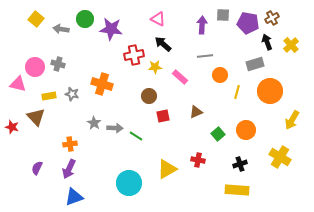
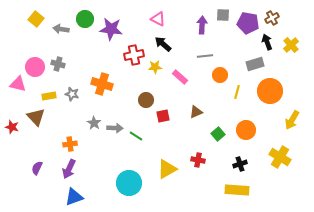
brown circle at (149, 96): moved 3 px left, 4 px down
